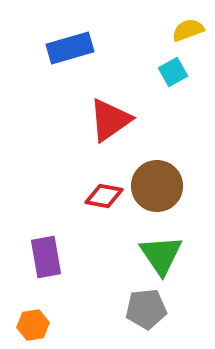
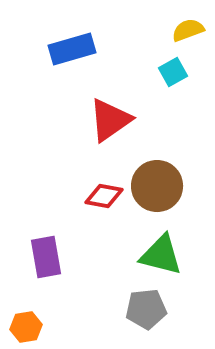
blue rectangle: moved 2 px right, 1 px down
green triangle: rotated 42 degrees counterclockwise
orange hexagon: moved 7 px left, 2 px down
